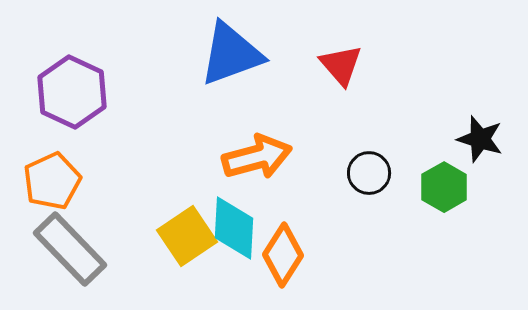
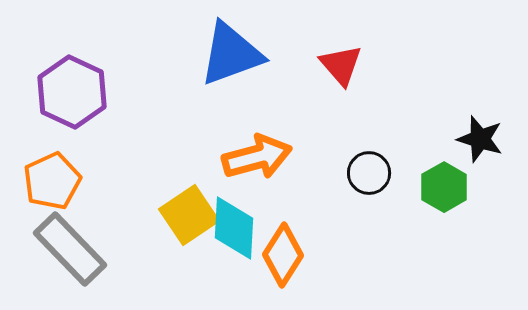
yellow square: moved 2 px right, 21 px up
